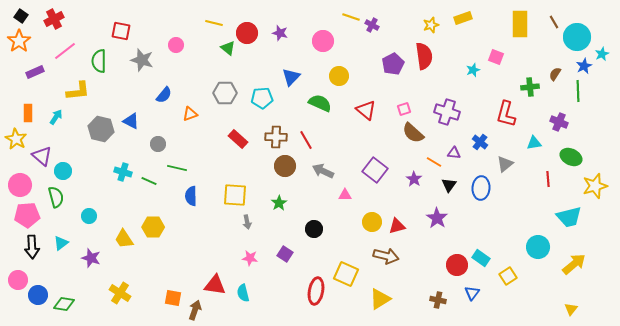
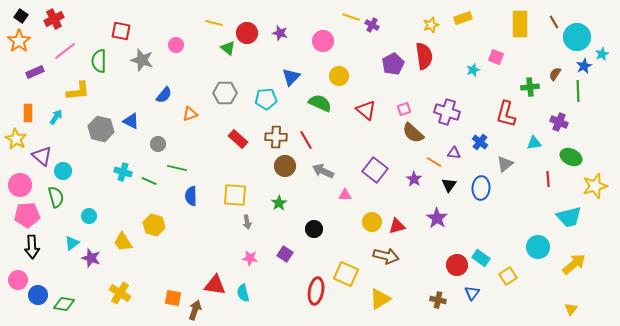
cyan pentagon at (262, 98): moved 4 px right, 1 px down
yellow hexagon at (153, 227): moved 1 px right, 2 px up; rotated 15 degrees clockwise
yellow trapezoid at (124, 239): moved 1 px left, 3 px down
cyan triangle at (61, 243): moved 11 px right
